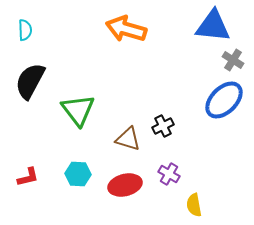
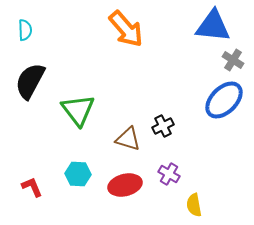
orange arrow: rotated 147 degrees counterclockwise
red L-shape: moved 4 px right, 10 px down; rotated 100 degrees counterclockwise
